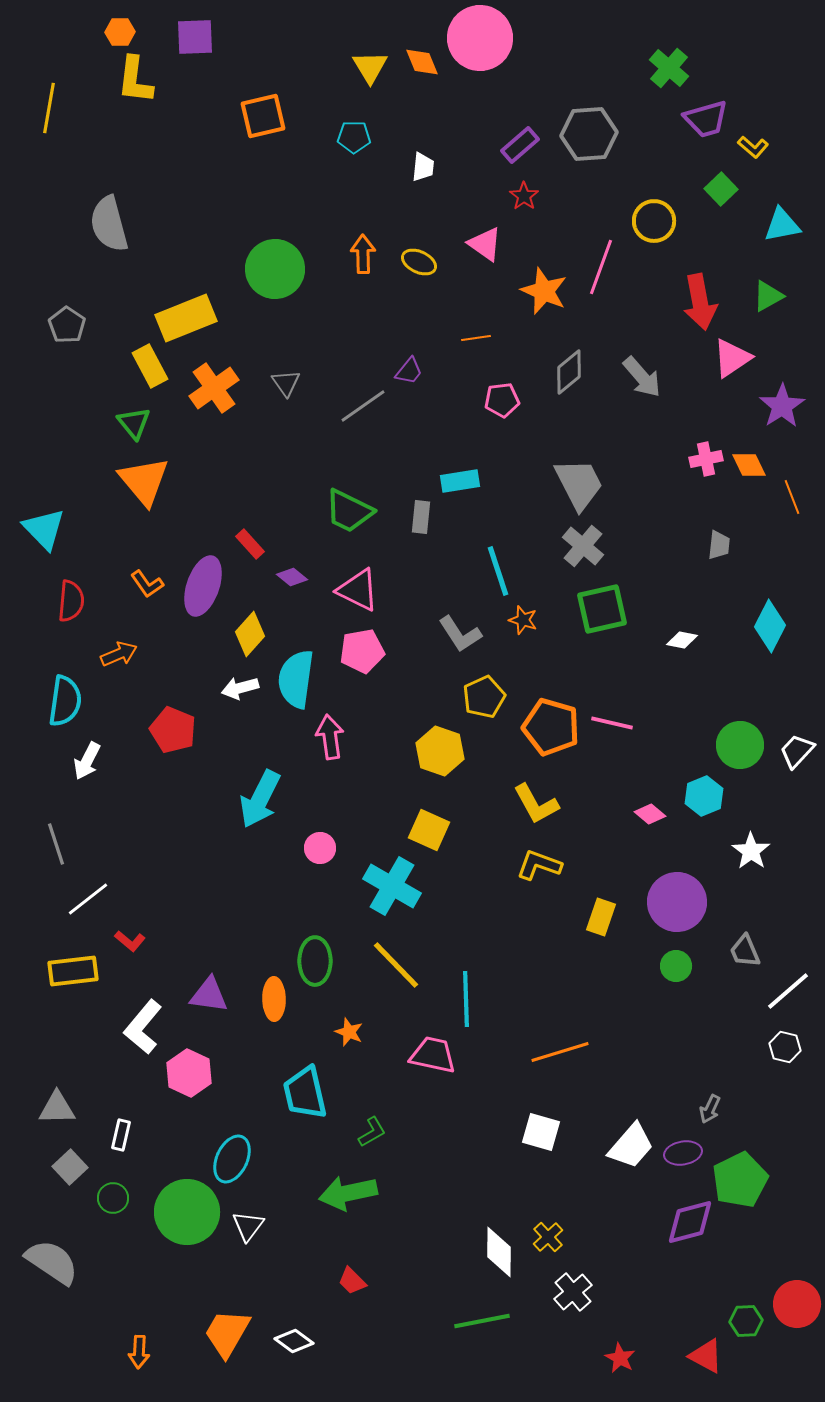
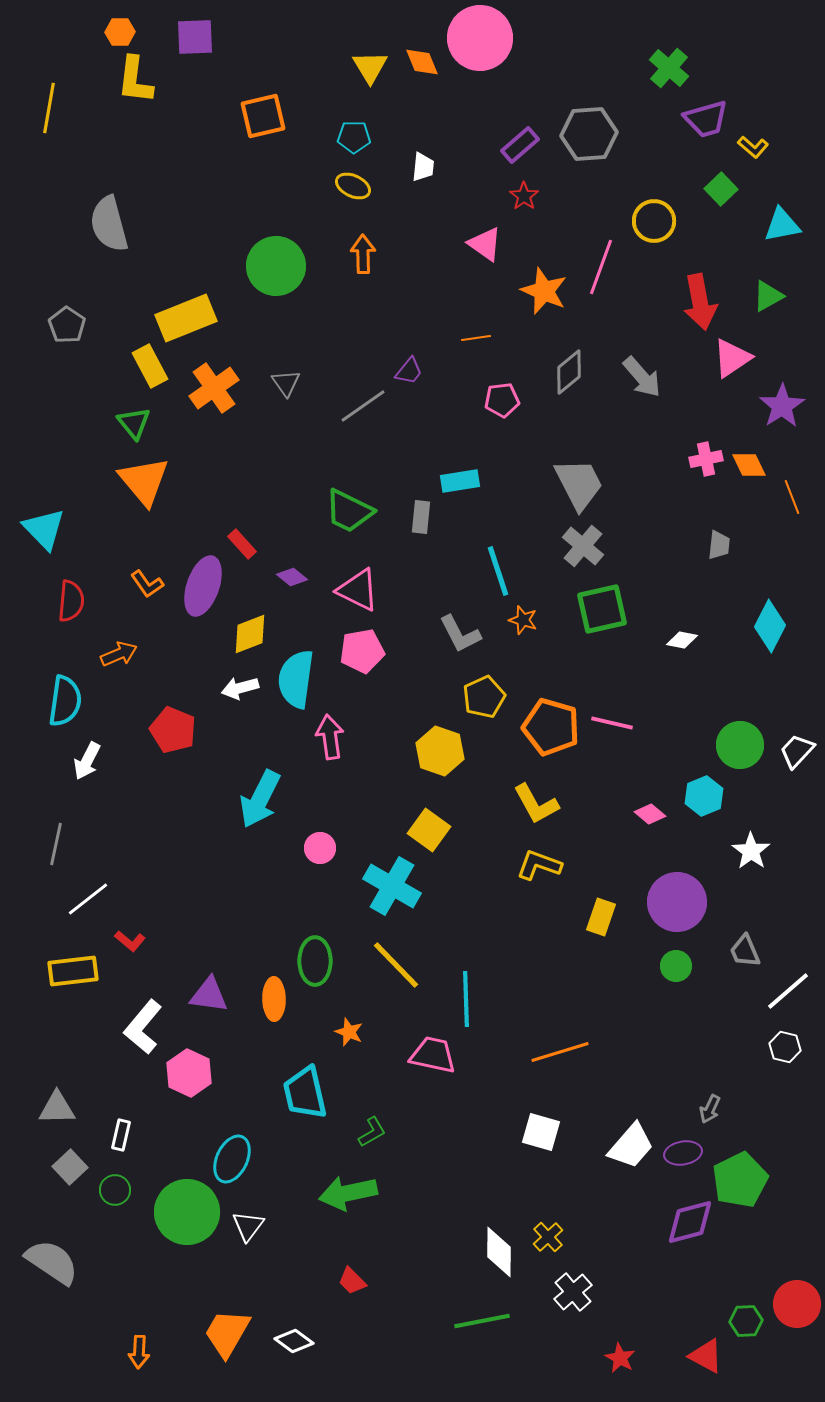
yellow ellipse at (419, 262): moved 66 px left, 76 px up
green circle at (275, 269): moved 1 px right, 3 px up
red rectangle at (250, 544): moved 8 px left
yellow diamond at (250, 634): rotated 27 degrees clockwise
gray L-shape at (460, 634): rotated 6 degrees clockwise
yellow square at (429, 830): rotated 12 degrees clockwise
gray line at (56, 844): rotated 30 degrees clockwise
green circle at (113, 1198): moved 2 px right, 8 px up
